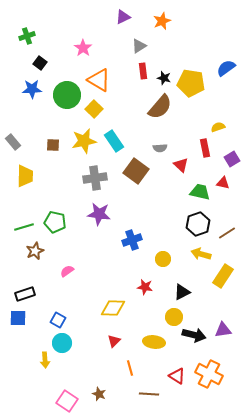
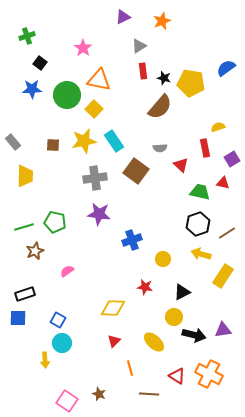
orange triangle at (99, 80): rotated 20 degrees counterclockwise
yellow ellipse at (154, 342): rotated 35 degrees clockwise
